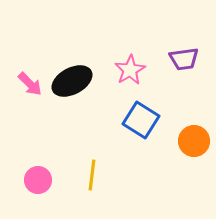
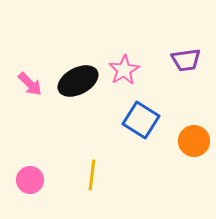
purple trapezoid: moved 2 px right, 1 px down
pink star: moved 6 px left
black ellipse: moved 6 px right
pink circle: moved 8 px left
